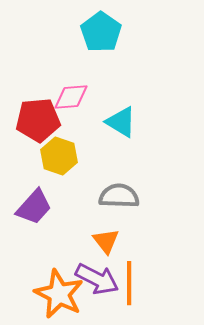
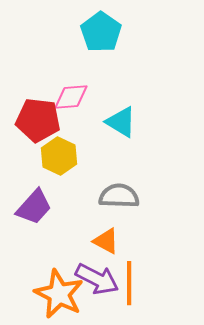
red pentagon: rotated 12 degrees clockwise
yellow hexagon: rotated 6 degrees clockwise
orange triangle: rotated 24 degrees counterclockwise
